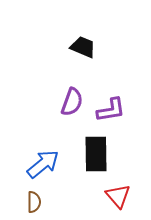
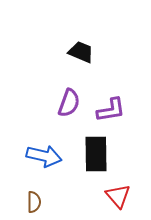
black trapezoid: moved 2 px left, 5 px down
purple semicircle: moved 3 px left, 1 px down
blue arrow: moved 1 px right, 8 px up; rotated 52 degrees clockwise
